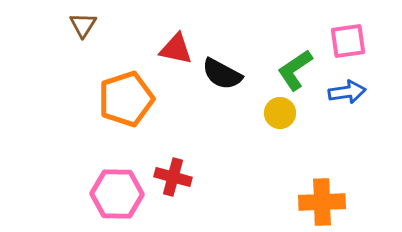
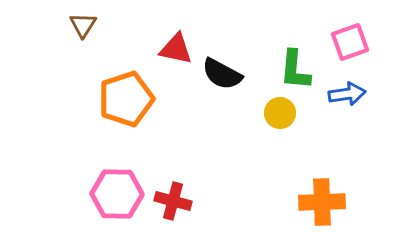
pink square: moved 2 px right, 1 px down; rotated 12 degrees counterclockwise
green L-shape: rotated 51 degrees counterclockwise
blue arrow: moved 2 px down
red cross: moved 24 px down
